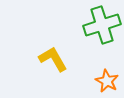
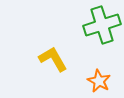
orange star: moved 8 px left
